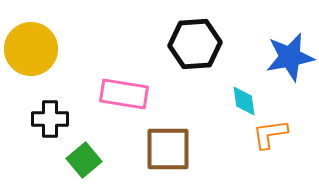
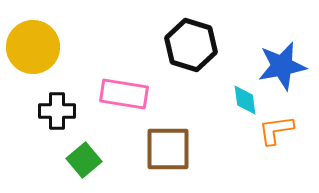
black hexagon: moved 4 px left, 1 px down; rotated 21 degrees clockwise
yellow circle: moved 2 px right, 2 px up
blue star: moved 8 px left, 9 px down
cyan diamond: moved 1 px right, 1 px up
black cross: moved 7 px right, 8 px up
orange L-shape: moved 6 px right, 4 px up
